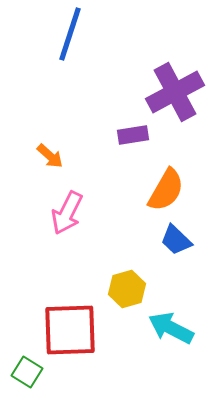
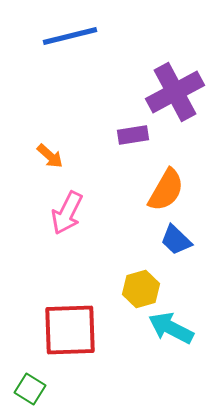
blue line: moved 2 px down; rotated 58 degrees clockwise
yellow hexagon: moved 14 px right
green square: moved 3 px right, 17 px down
